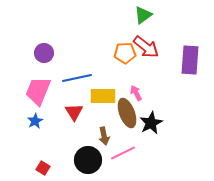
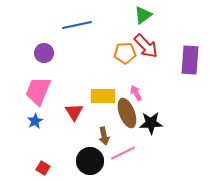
red arrow: moved 1 px up; rotated 8 degrees clockwise
blue line: moved 53 px up
black star: rotated 25 degrees clockwise
black circle: moved 2 px right, 1 px down
